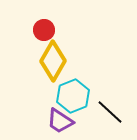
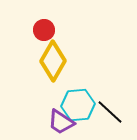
cyan hexagon: moved 5 px right, 9 px down; rotated 16 degrees clockwise
purple trapezoid: moved 1 px right, 1 px down
